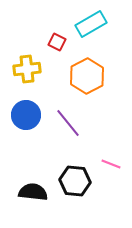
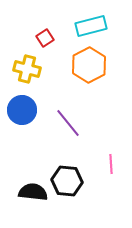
cyan rectangle: moved 2 px down; rotated 16 degrees clockwise
red square: moved 12 px left, 4 px up; rotated 30 degrees clockwise
yellow cross: rotated 20 degrees clockwise
orange hexagon: moved 2 px right, 11 px up
blue circle: moved 4 px left, 5 px up
pink line: rotated 66 degrees clockwise
black hexagon: moved 8 px left
